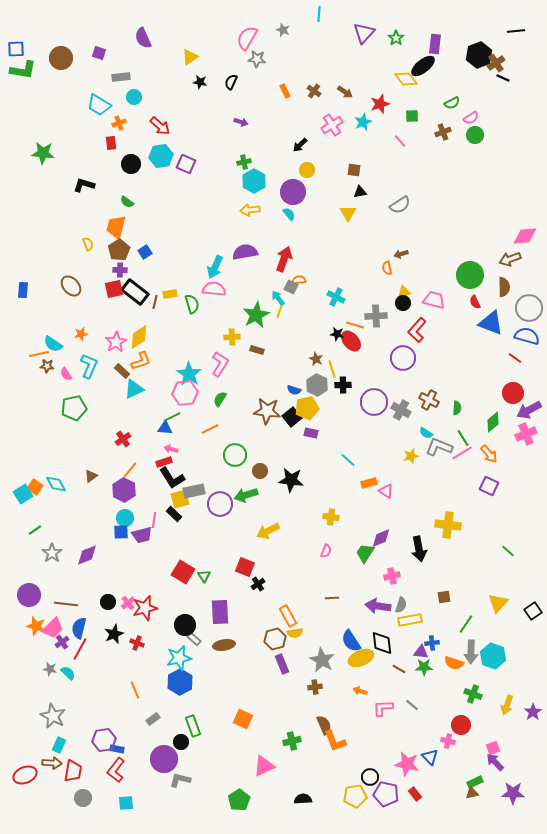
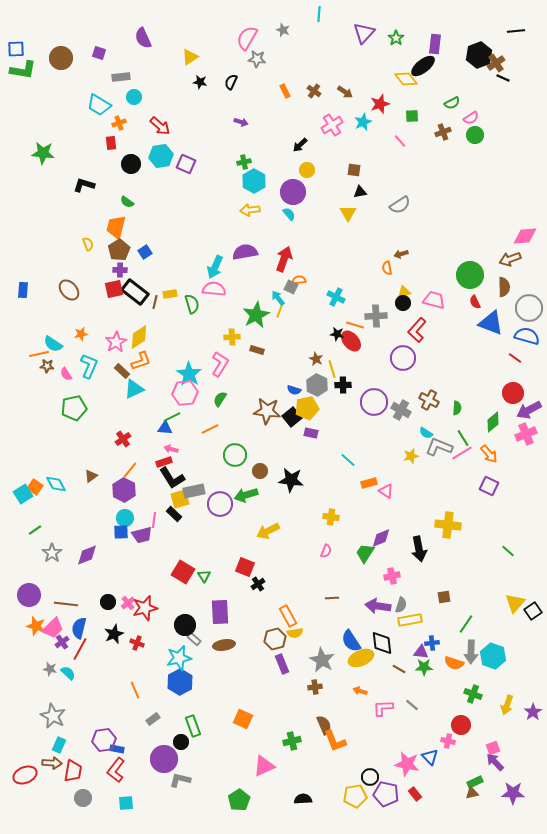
brown ellipse at (71, 286): moved 2 px left, 4 px down
yellow triangle at (498, 603): moved 17 px right
